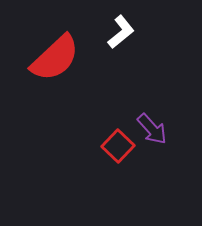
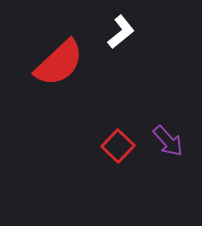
red semicircle: moved 4 px right, 5 px down
purple arrow: moved 16 px right, 12 px down
